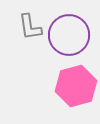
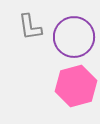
purple circle: moved 5 px right, 2 px down
